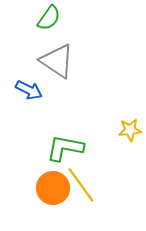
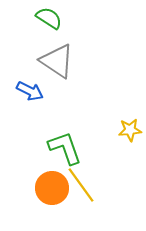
green semicircle: rotated 92 degrees counterclockwise
blue arrow: moved 1 px right, 1 px down
green L-shape: rotated 60 degrees clockwise
orange circle: moved 1 px left
